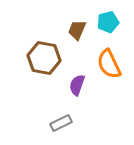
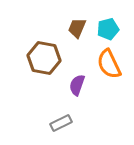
cyan pentagon: moved 7 px down
brown trapezoid: moved 2 px up
